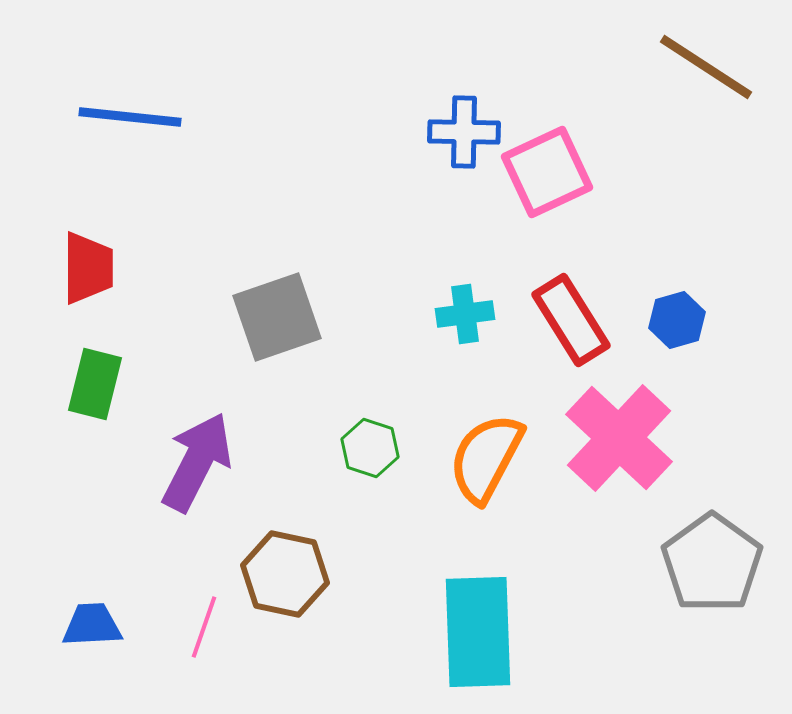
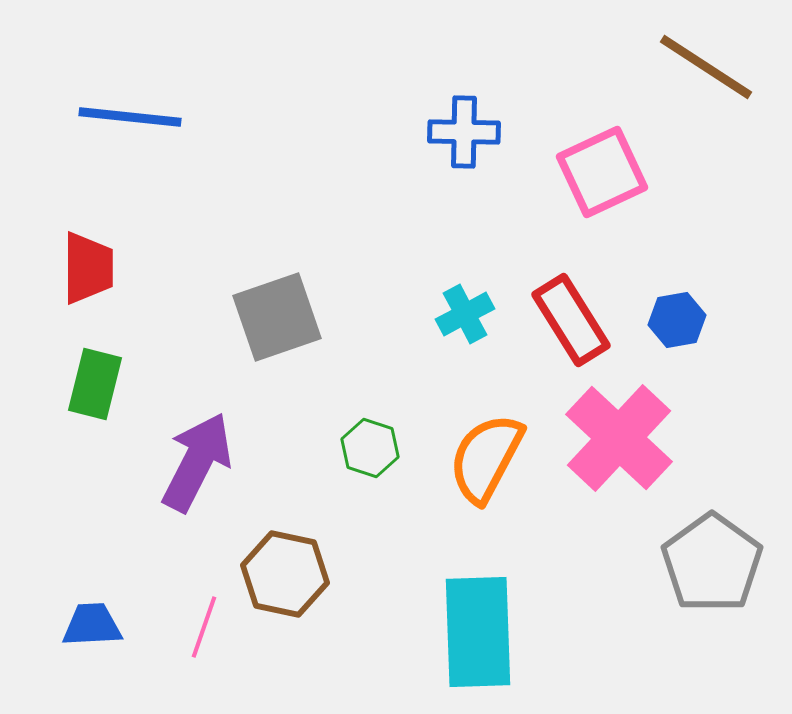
pink square: moved 55 px right
cyan cross: rotated 20 degrees counterclockwise
blue hexagon: rotated 6 degrees clockwise
